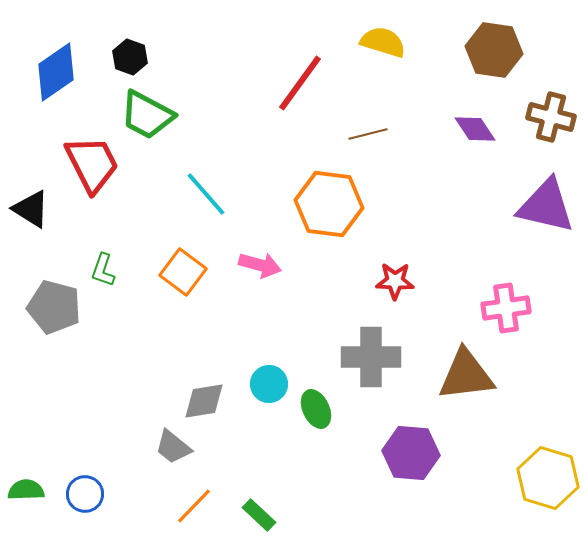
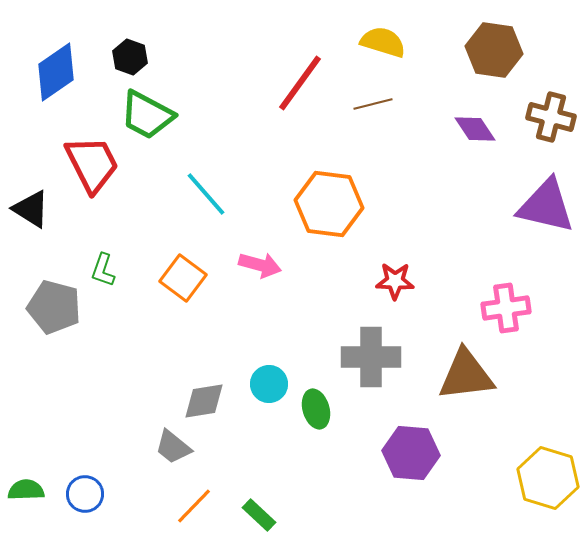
brown line: moved 5 px right, 30 px up
orange square: moved 6 px down
green ellipse: rotated 9 degrees clockwise
